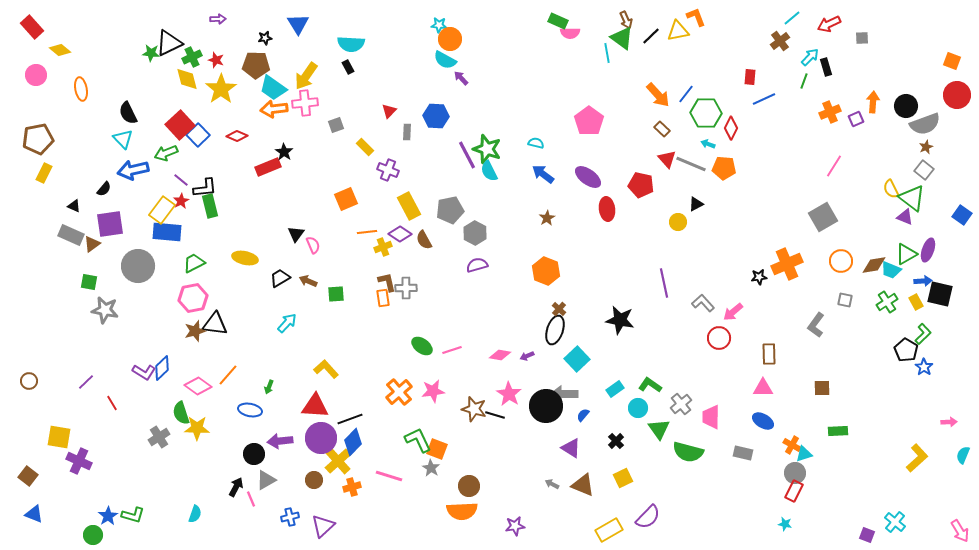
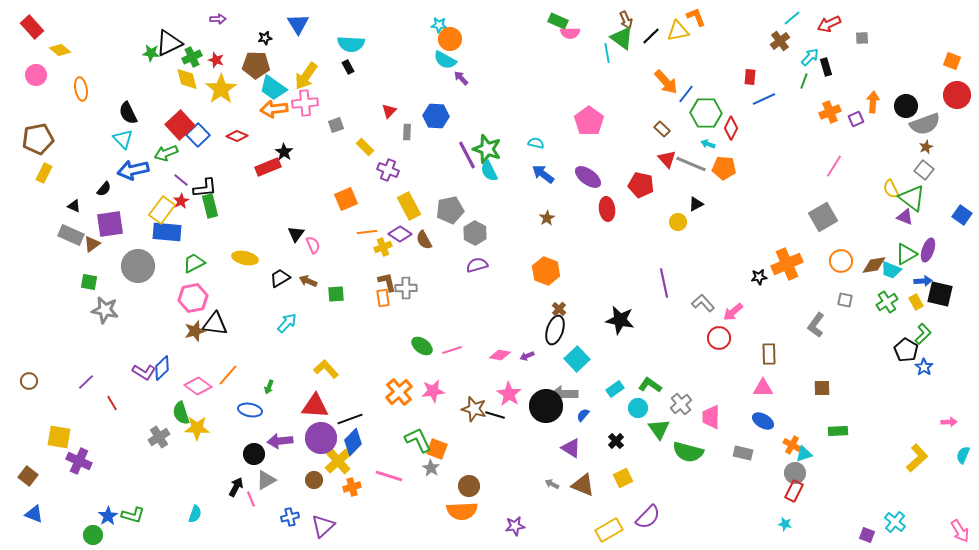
orange arrow at (658, 95): moved 8 px right, 13 px up
